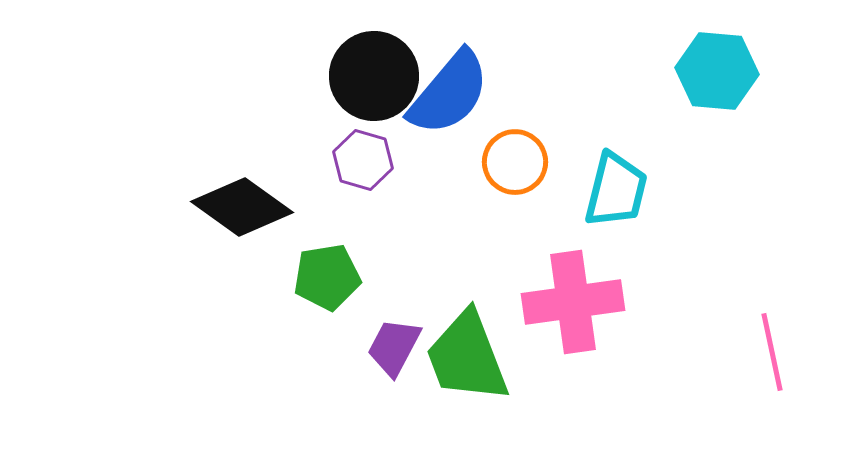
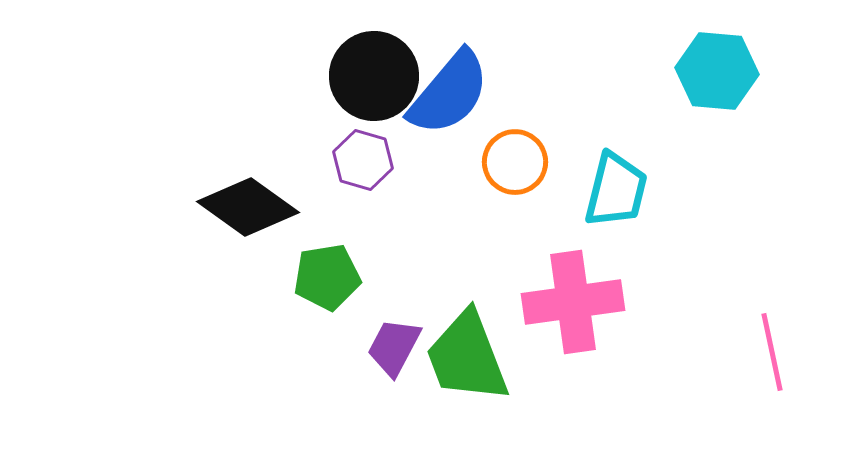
black diamond: moved 6 px right
